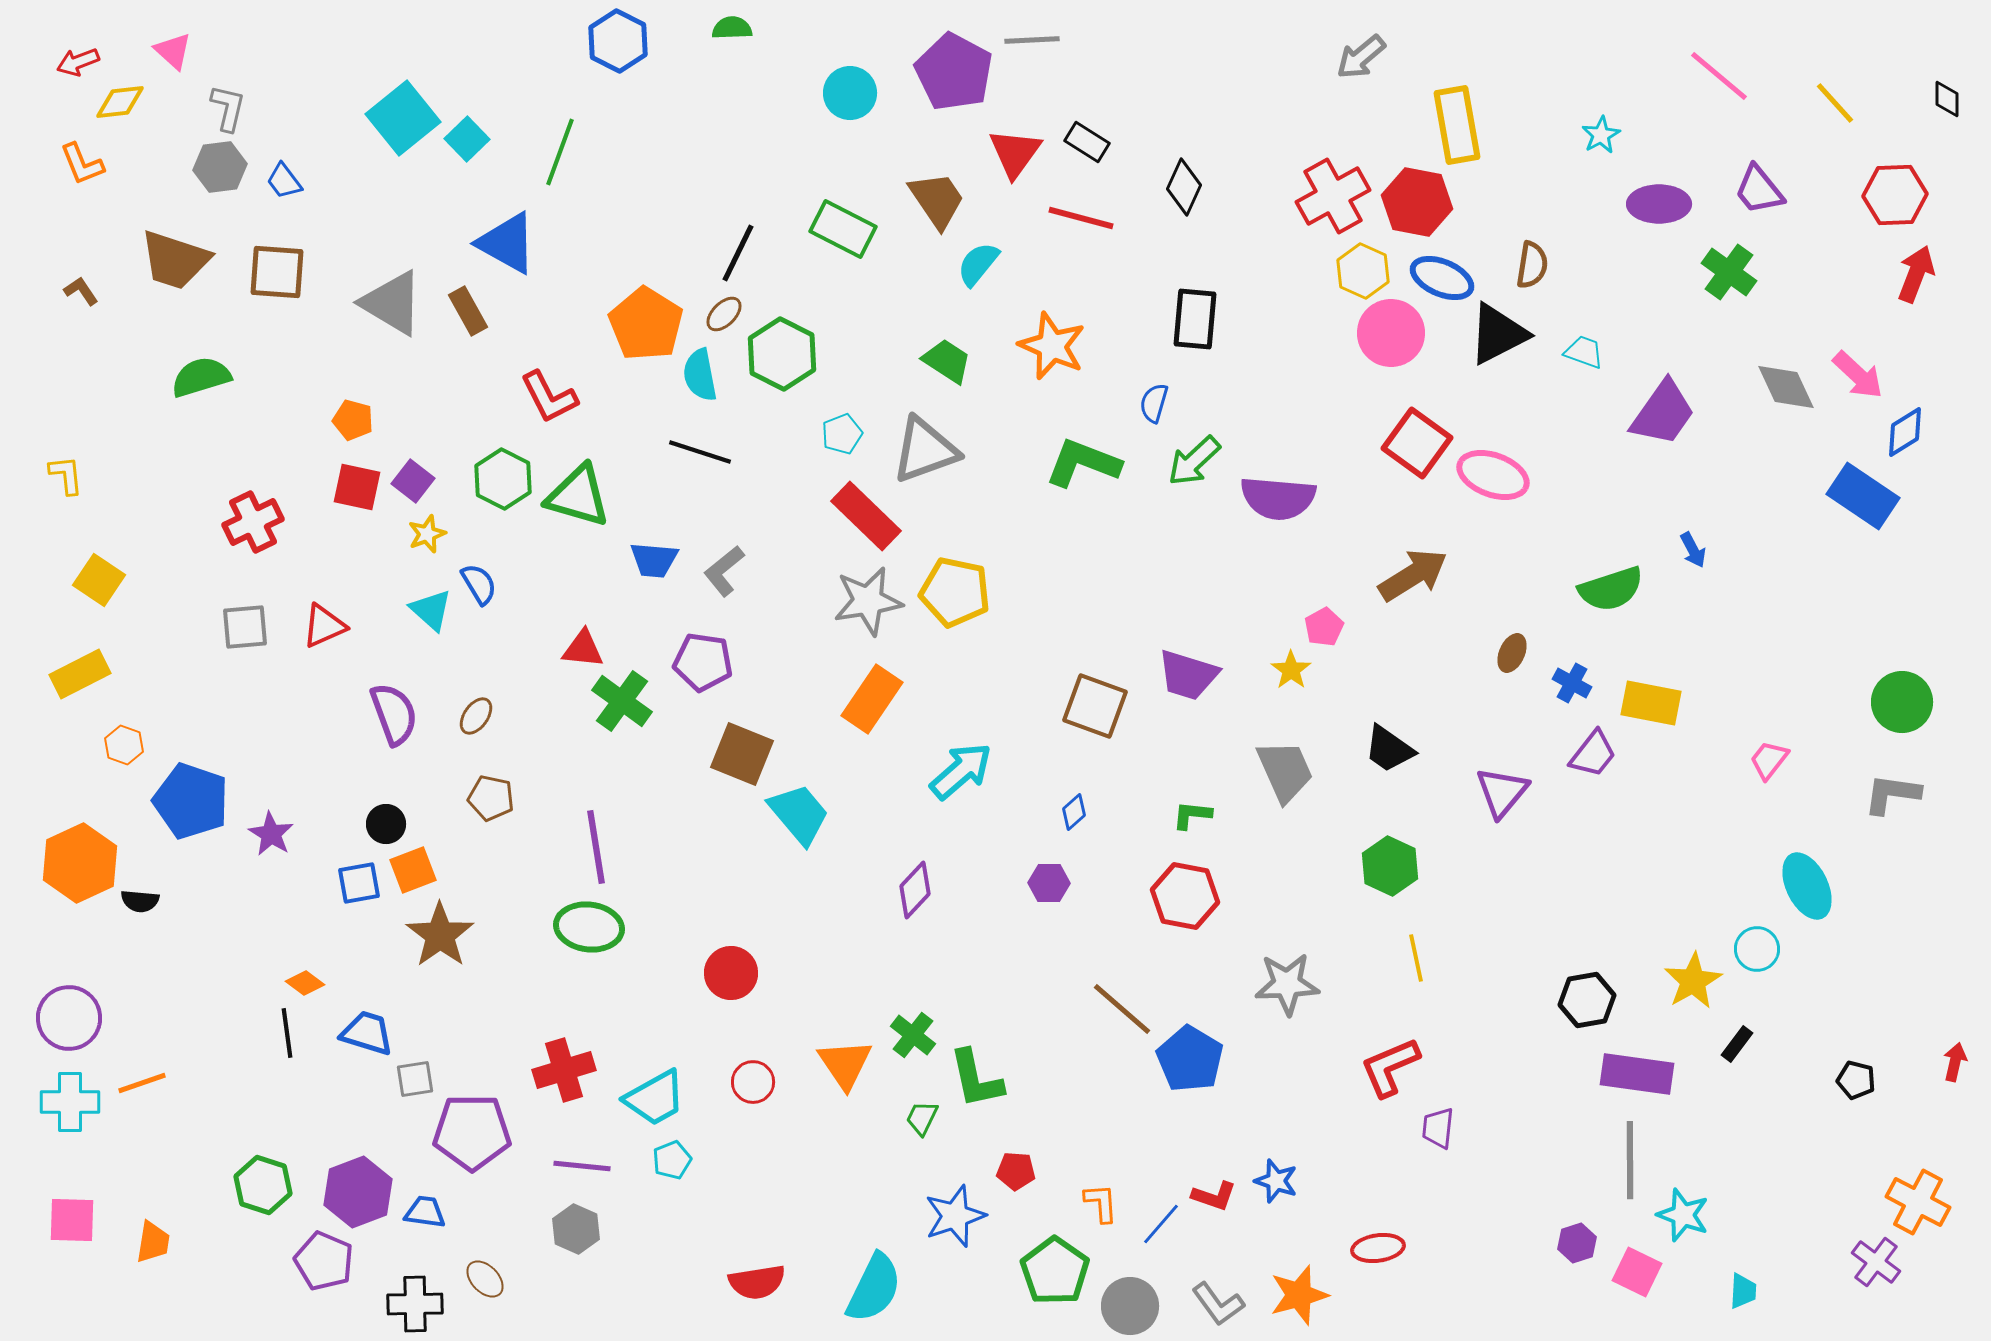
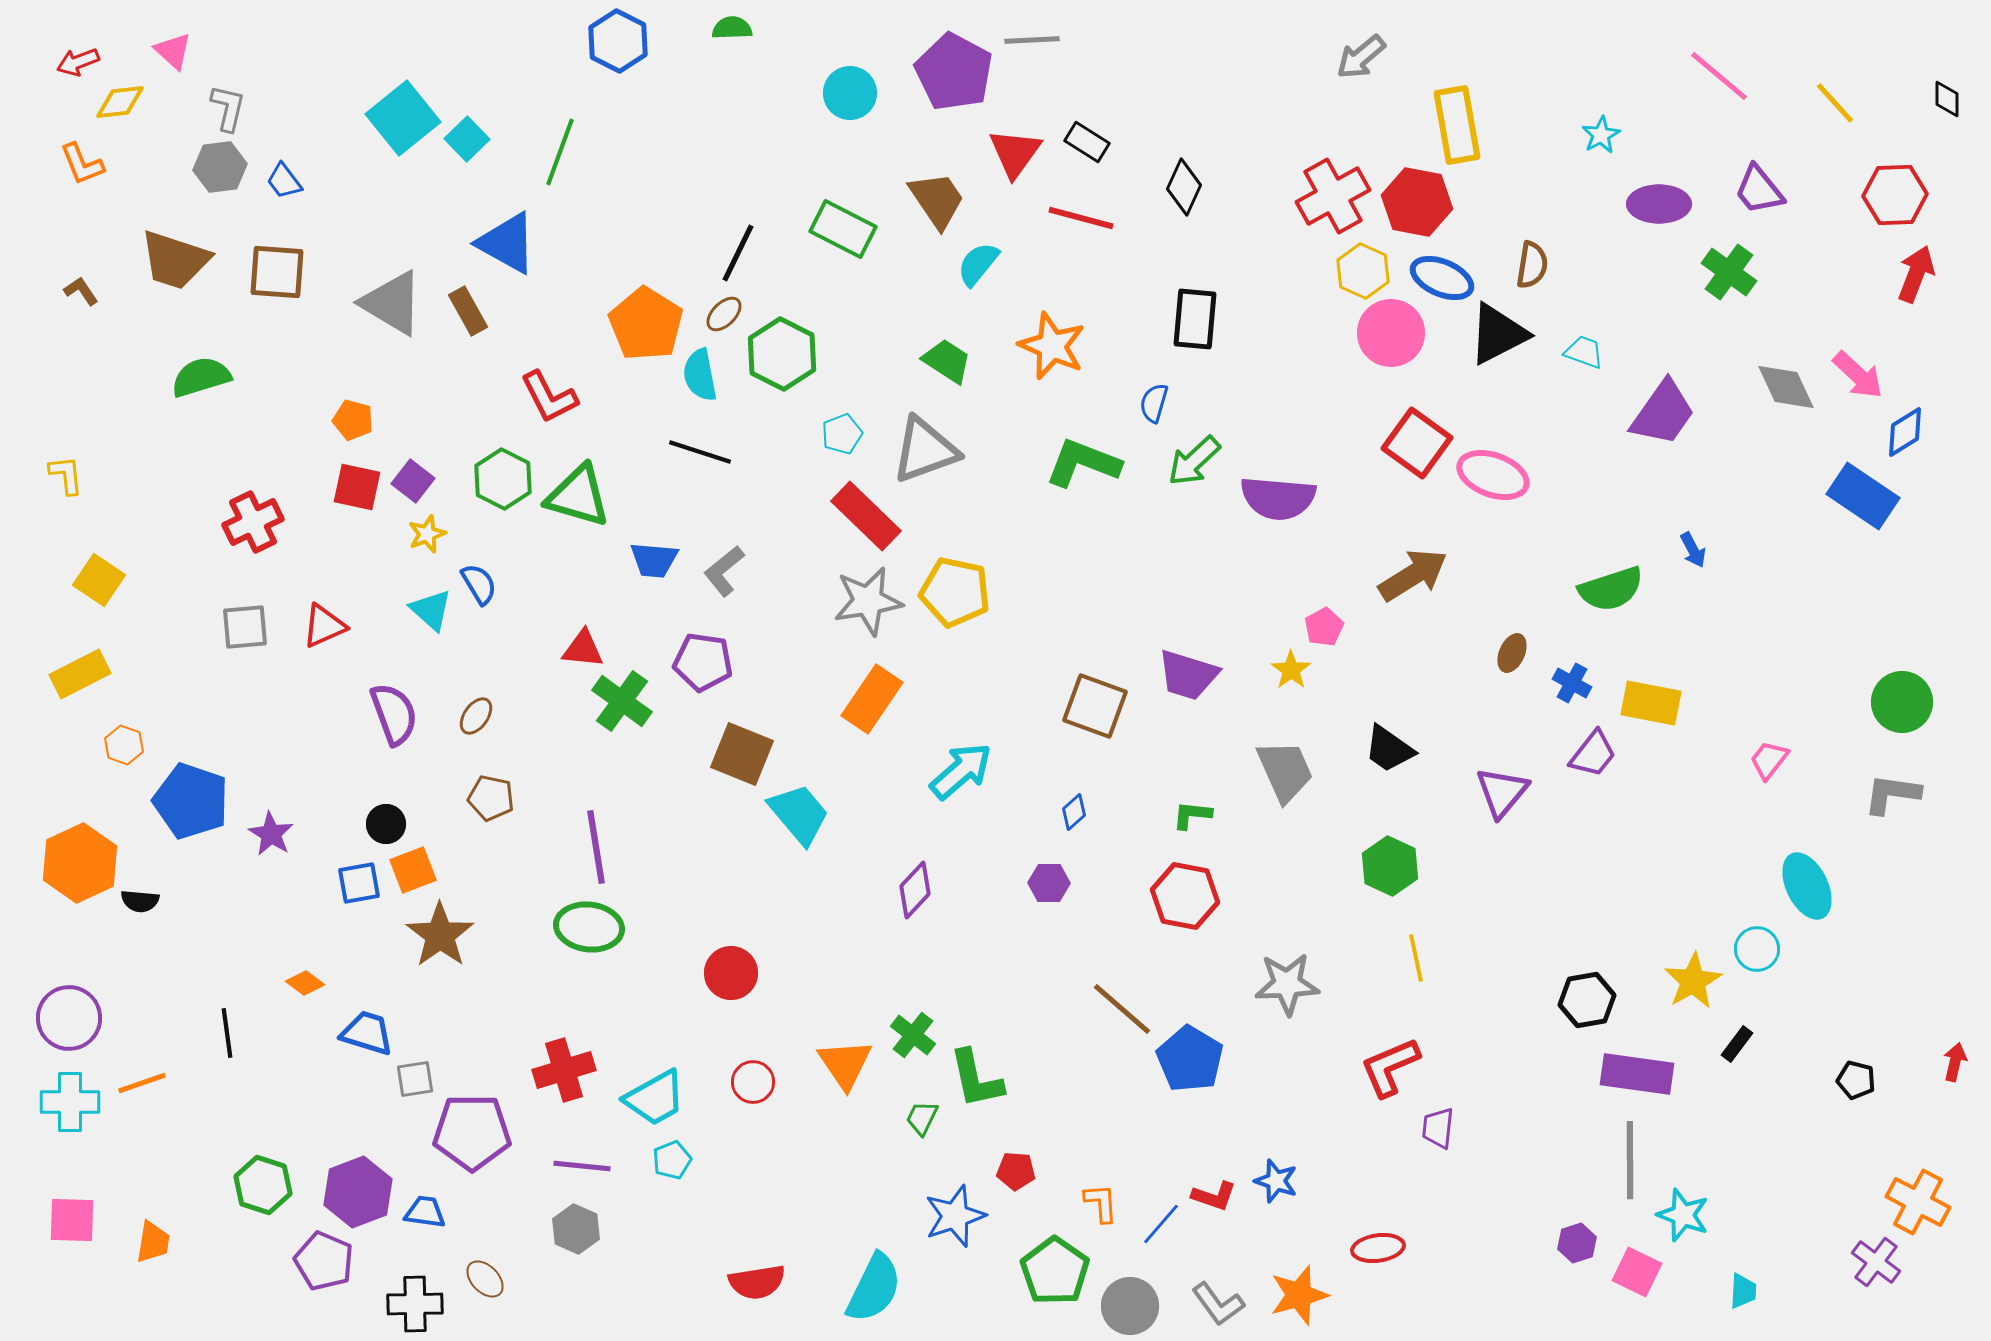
black line at (287, 1033): moved 60 px left
